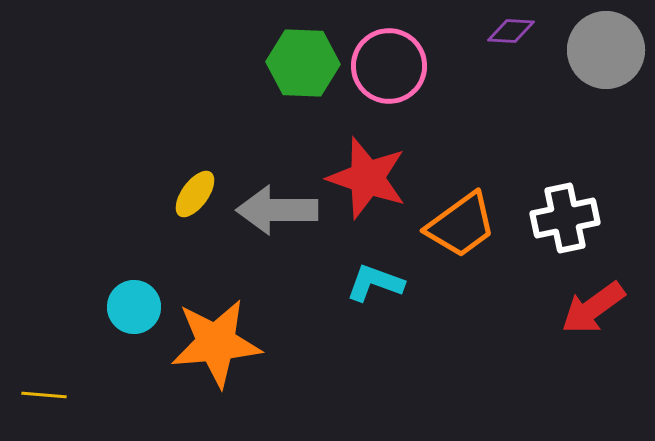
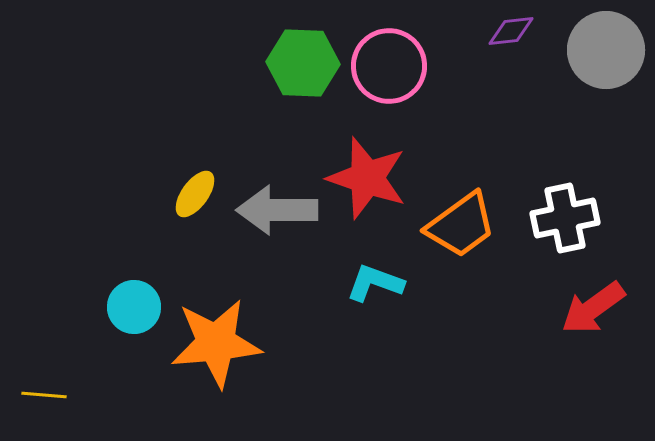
purple diamond: rotated 9 degrees counterclockwise
